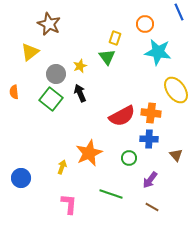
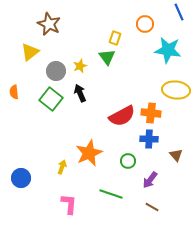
cyan star: moved 10 px right, 2 px up
gray circle: moved 3 px up
yellow ellipse: rotated 48 degrees counterclockwise
green circle: moved 1 px left, 3 px down
